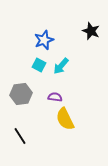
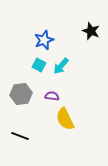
purple semicircle: moved 3 px left, 1 px up
black line: rotated 36 degrees counterclockwise
